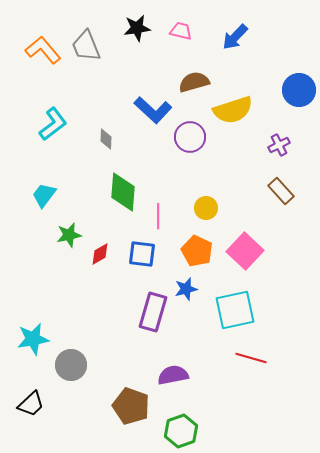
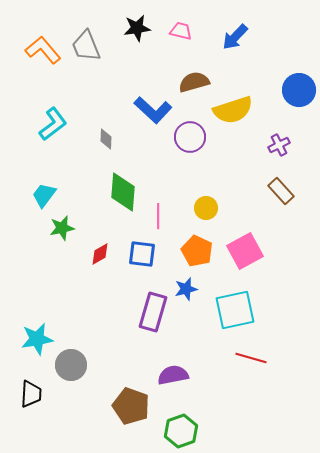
green star: moved 7 px left, 7 px up
pink square: rotated 18 degrees clockwise
cyan star: moved 4 px right
black trapezoid: moved 10 px up; rotated 44 degrees counterclockwise
